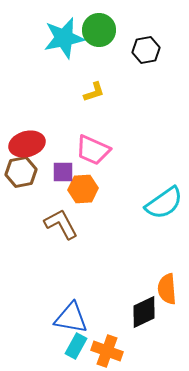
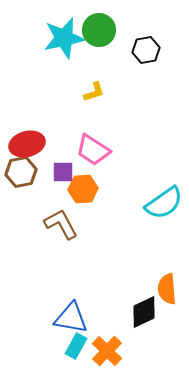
pink trapezoid: rotated 9 degrees clockwise
orange cross: rotated 24 degrees clockwise
